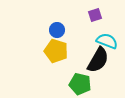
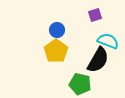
cyan semicircle: moved 1 px right
yellow pentagon: rotated 20 degrees clockwise
